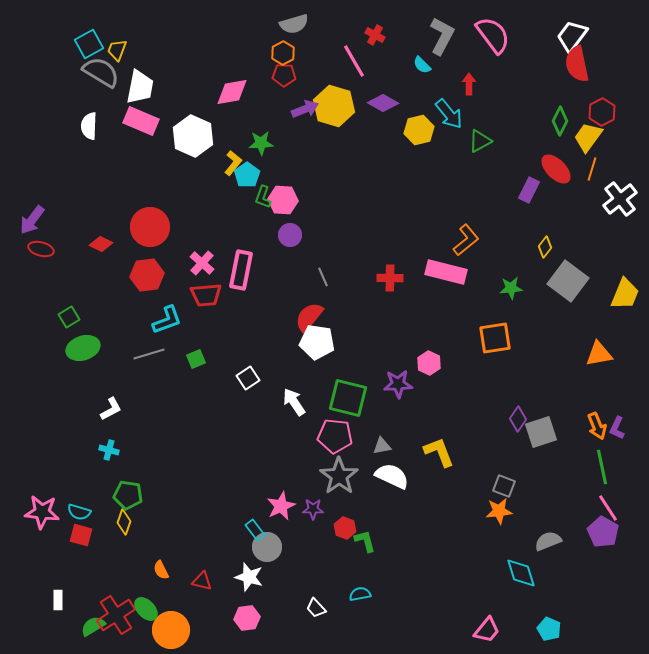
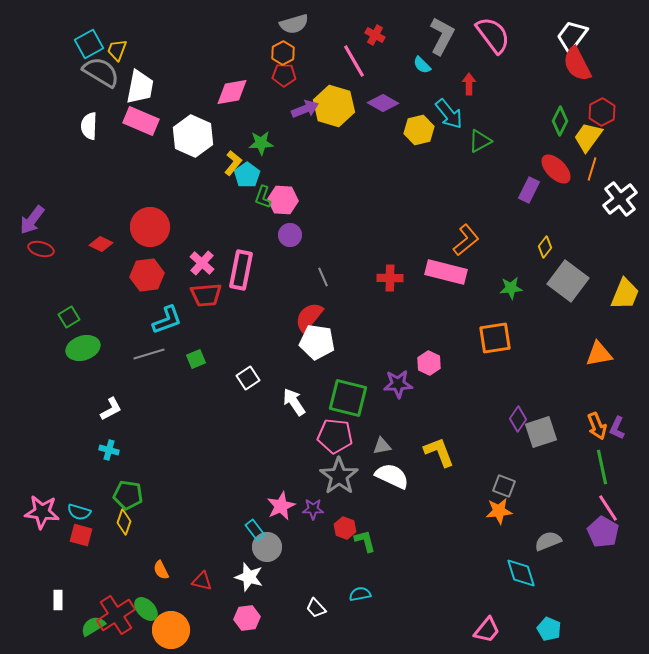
red semicircle at (577, 64): rotated 15 degrees counterclockwise
